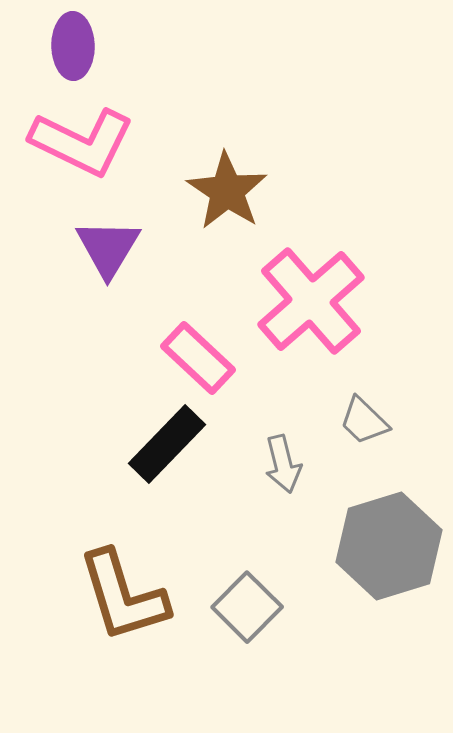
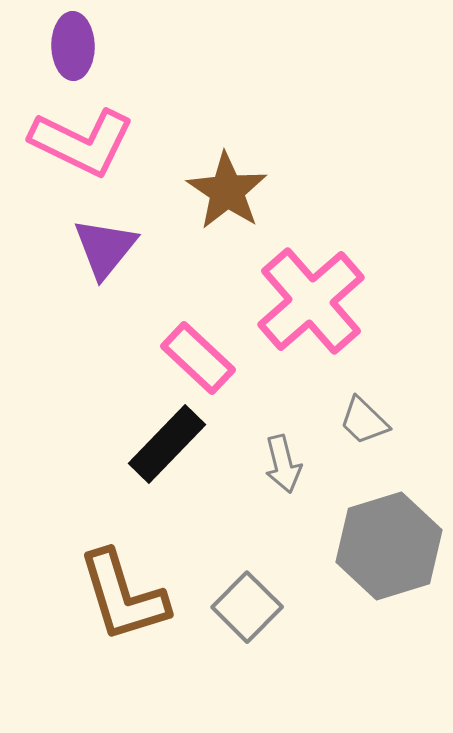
purple triangle: moved 3 px left; rotated 8 degrees clockwise
